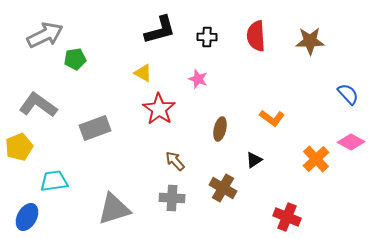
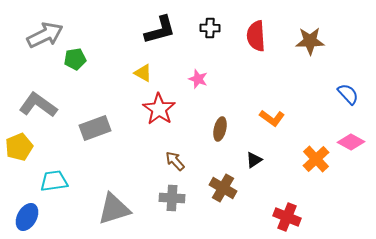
black cross: moved 3 px right, 9 px up
